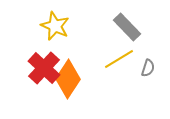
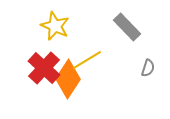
yellow line: moved 32 px left, 1 px down
